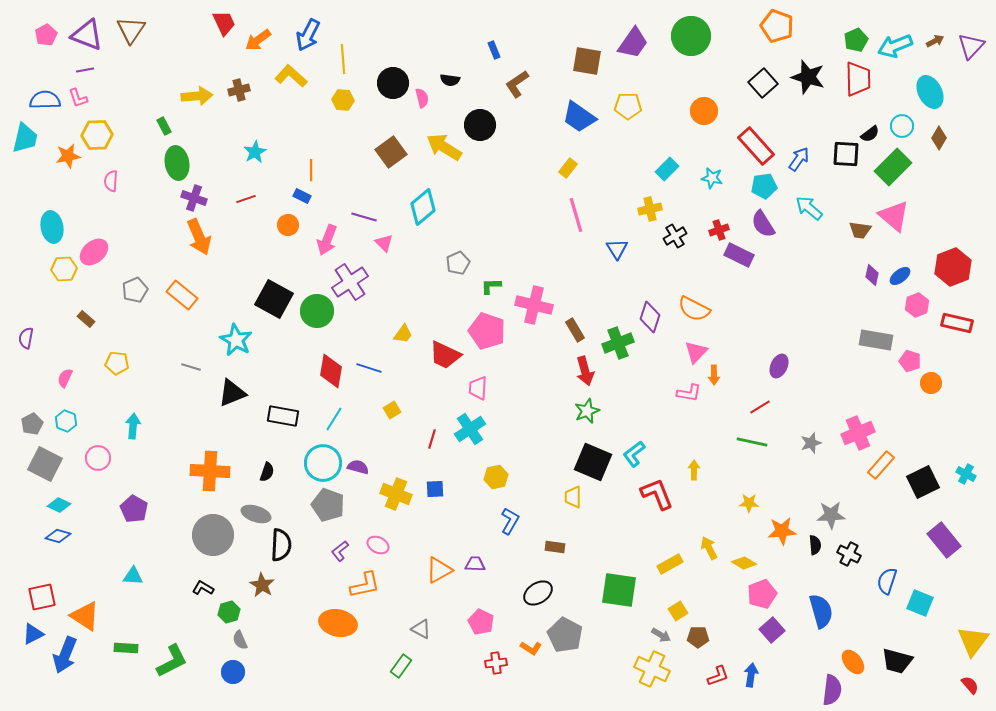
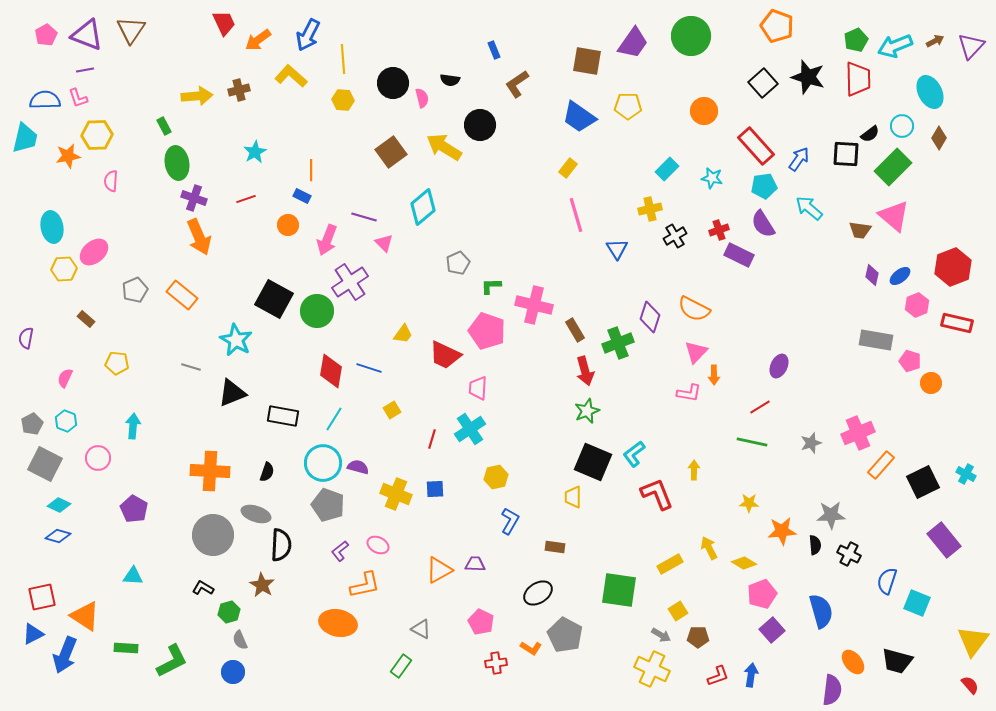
cyan square at (920, 603): moved 3 px left
